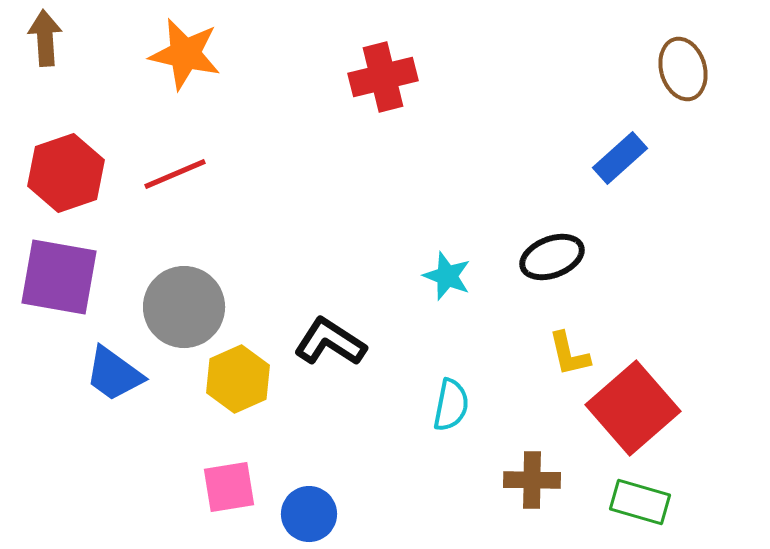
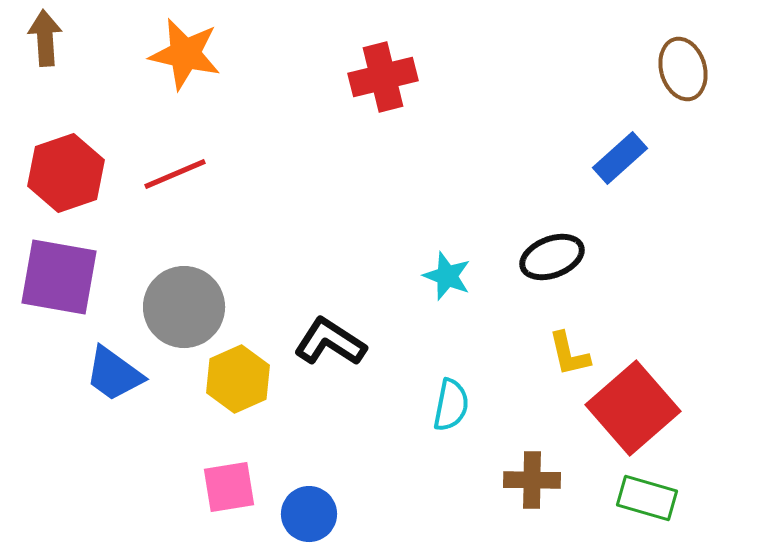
green rectangle: moved 7 px right, 4 px up
